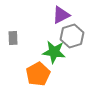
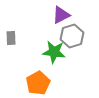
gray rectangle: moved 2 px left
orange pentagon: moved 9 px down
